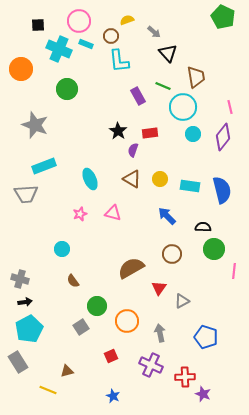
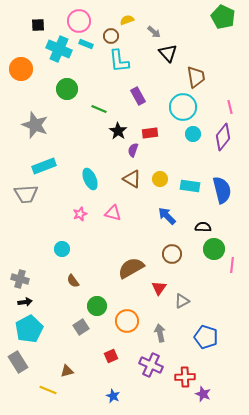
green line at (163, 86): moved 64 px left, 23 px down
pink line at (234, 271): moved 2 px left, 6 px up
